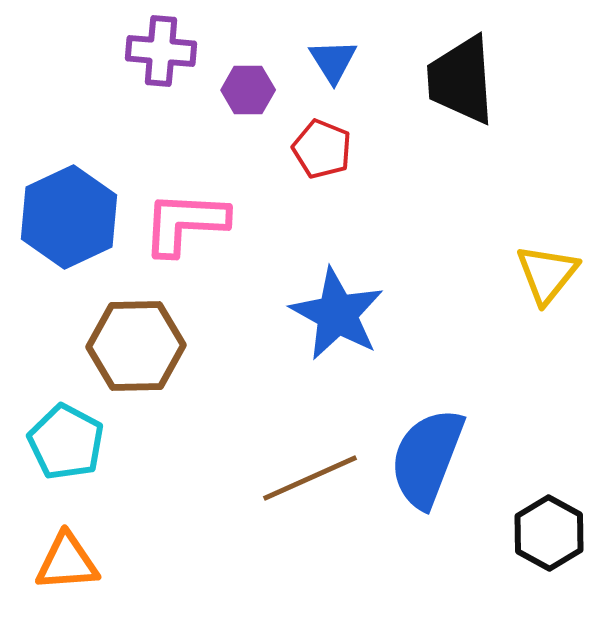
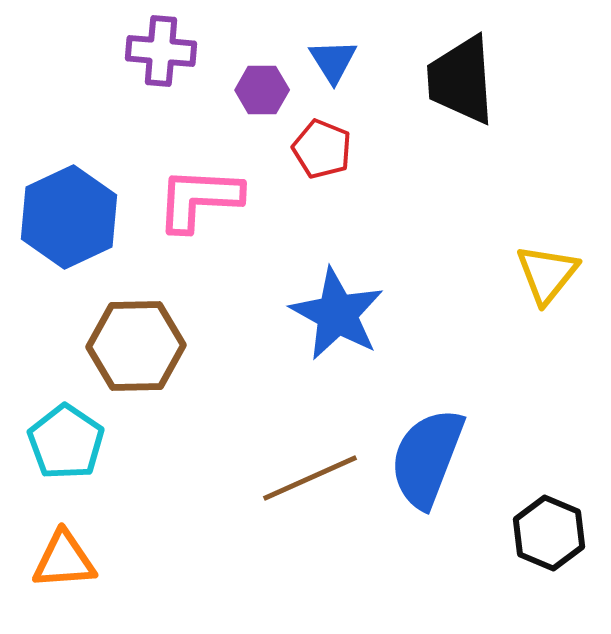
purple hexagon: moved 14 px right
pink L-shape: moved 14 px right, 24 px up
cyan pentagon: rotated 6 degrees clockwise
black hexagon: rotated 6 degrees counterclockwise
orange triangle: moved 3 px left, 2 px up
